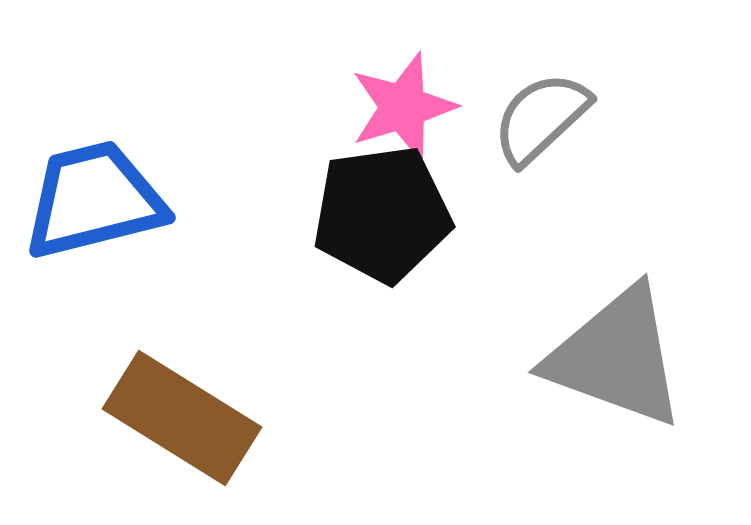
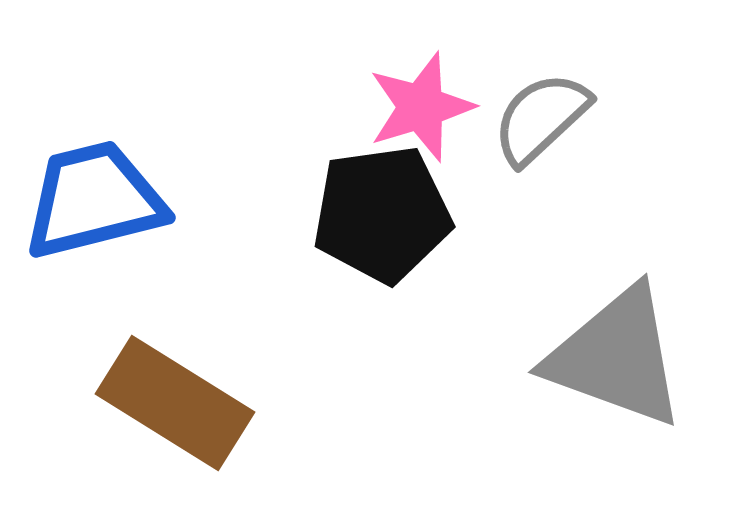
pink star: moved 18 px right
brown rectangle: moved 7 px left, 15 px up
